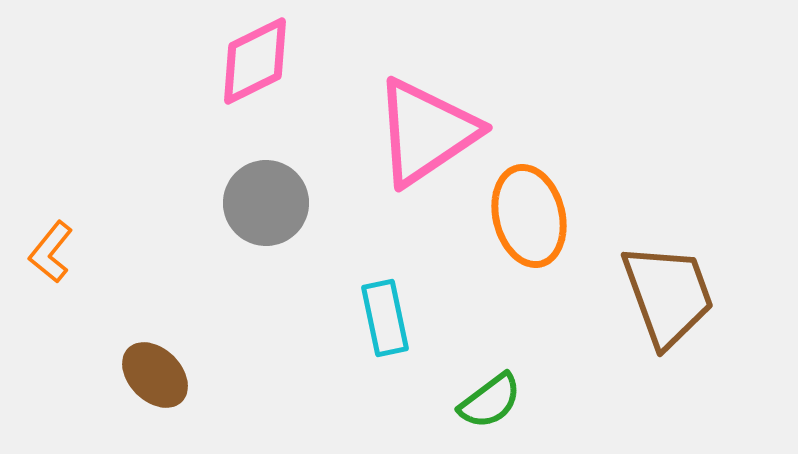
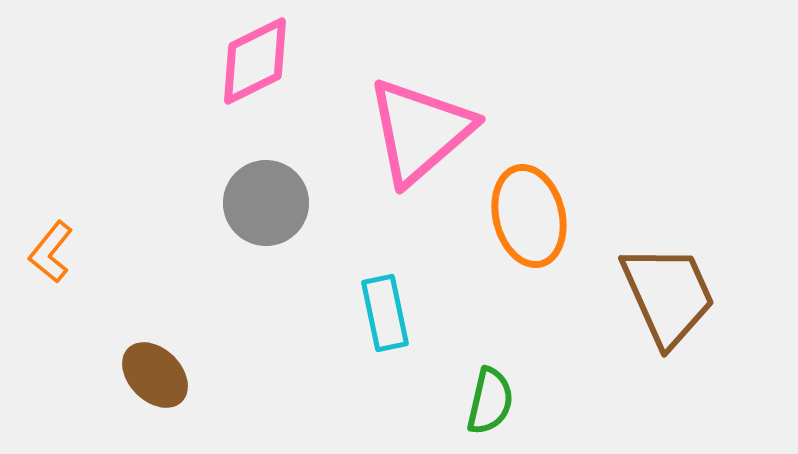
pink triangle: moved 6 px left, 1 px up; rotated 7 degrees counterclockwise
brown trapezoid: rotated 4 degrees counterclockwise
cyan rectangle: moved 5 px up
green semicircle: rotated 40 degrees counterclockwise
